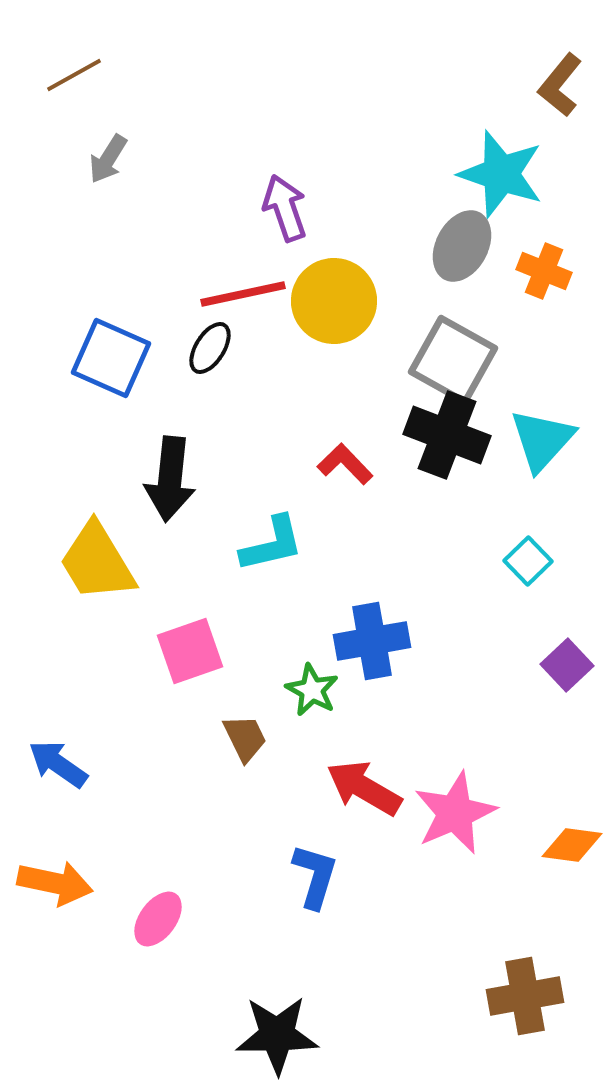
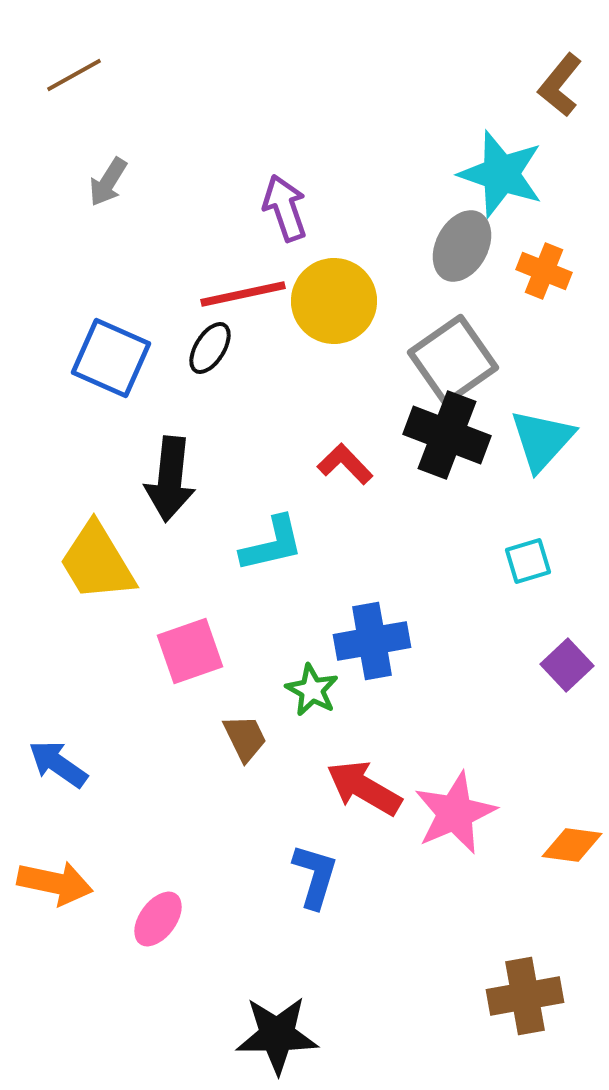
gray arrow: moved 23 px down
gray square: rotated 26 degrees clockwise
cyan square: rotated 27 degrees clockwise
